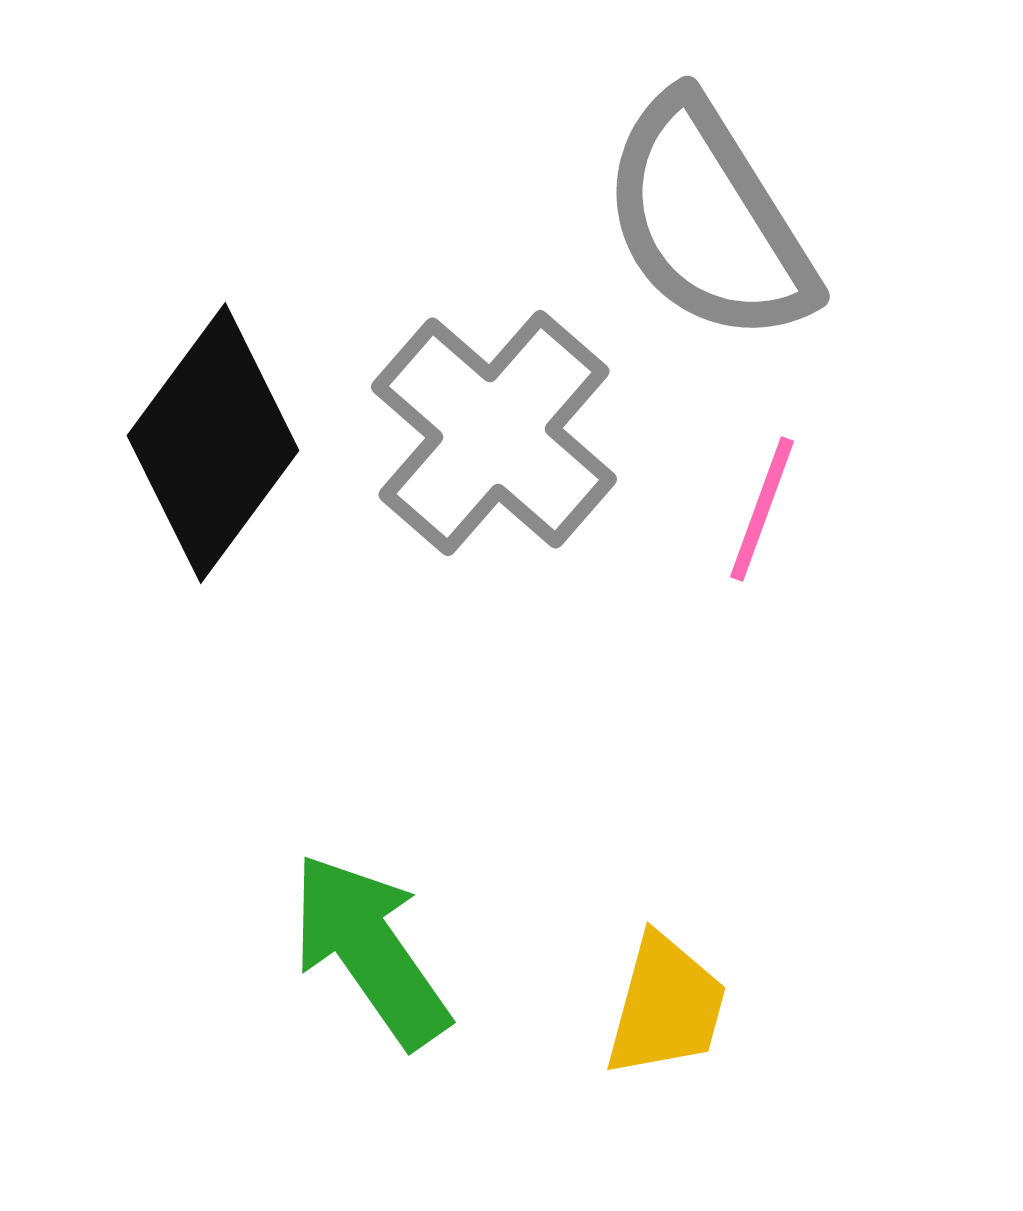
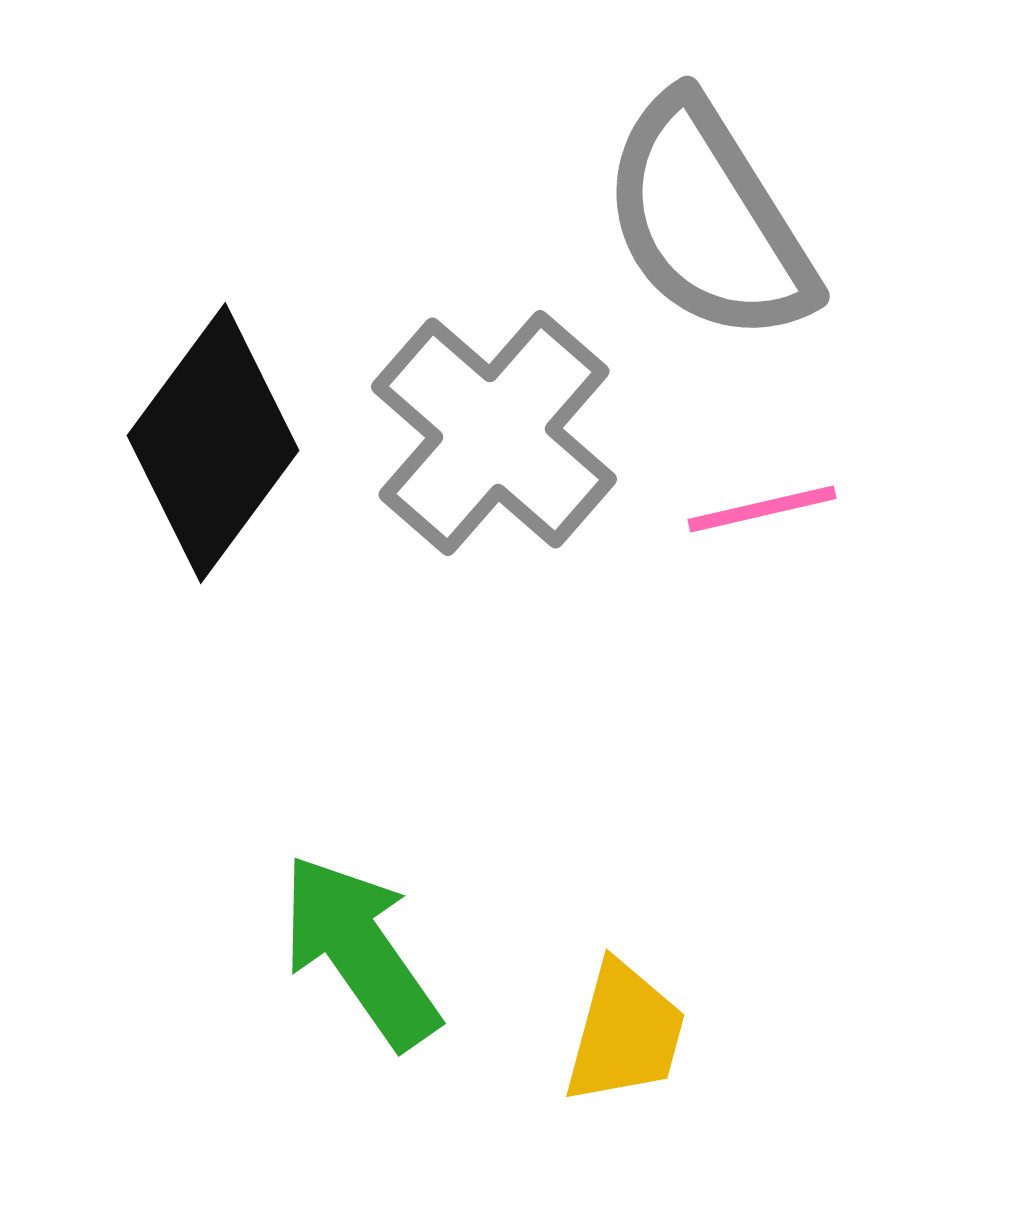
pink line: rotated 57 degrees clockwise
green arrow: moved 10 px left, 1 px down
yellow trapezoid: moved 41 px left, 27 px down
